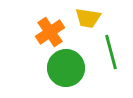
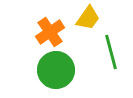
yellow trapezoid: rotated 64 degrees counterclockwise
green circle: moved 10 px left, 2 px down
